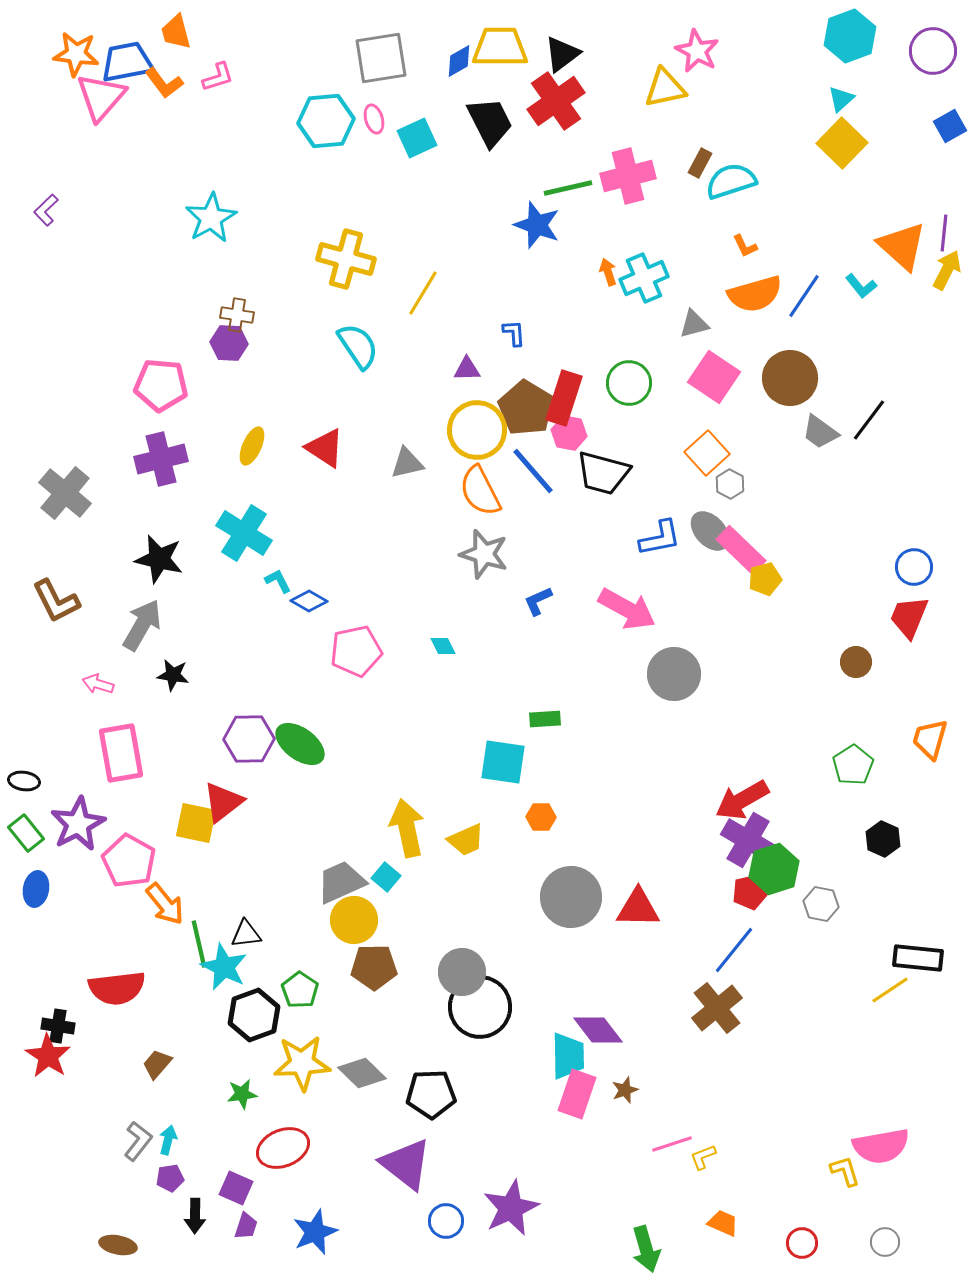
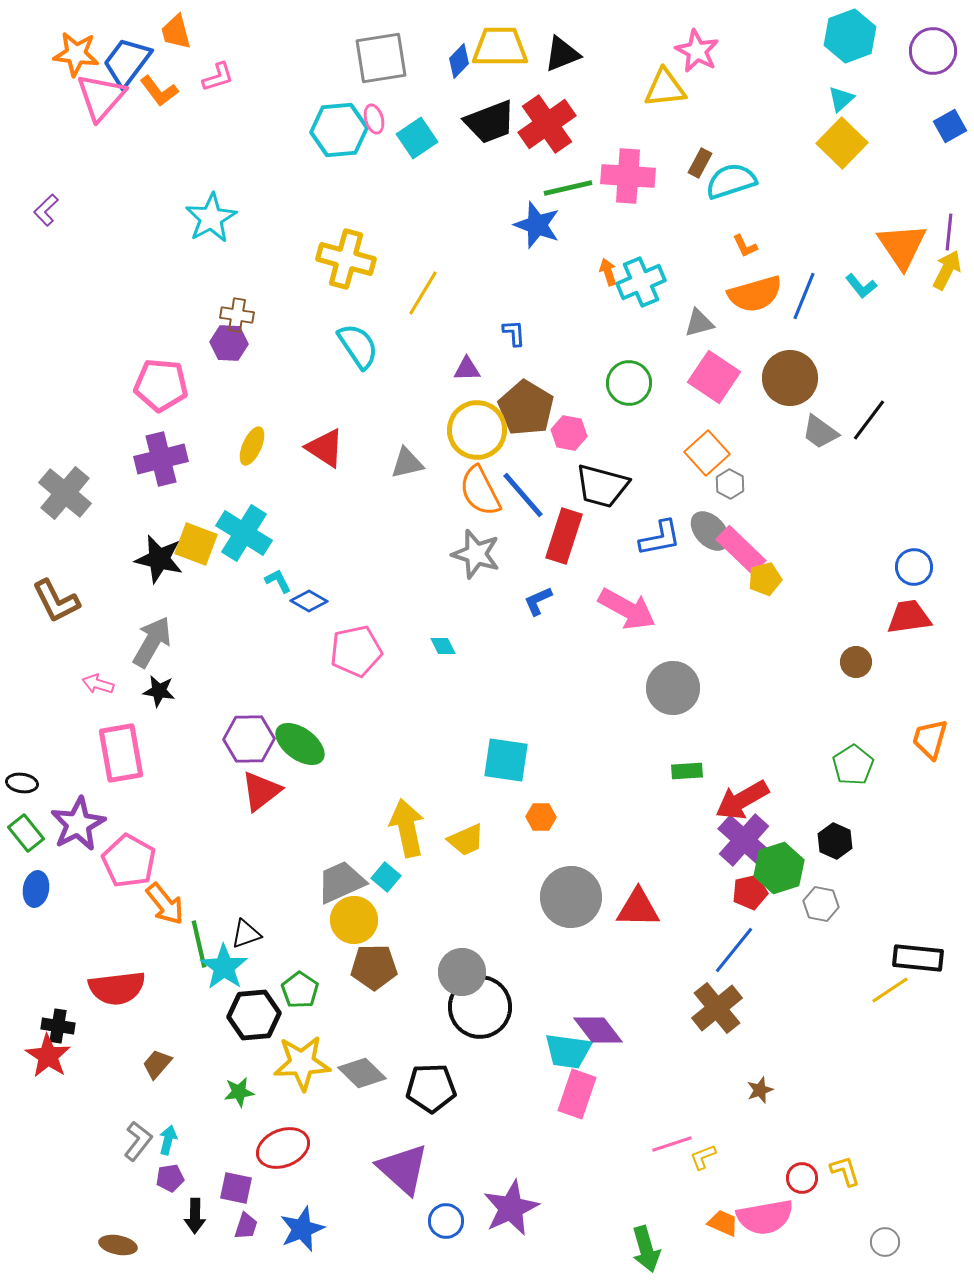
black triangle at (562, 54): rotated 15 degrees clockwise
blue diamond at (459, 61): rotated 16 degrees counterclockwise
blue trapezoid at (127, 62): rotated 42 degrees counterclockwise
orange L-shape at (164, 83): moved 5 px left, 8 px down
yellow triangle at (665, 88): rotated 6 degrees clockwise
red cross at (556, 101): moved 9 px left, 23 px down
cyan hexagon at (326, 121): moved 13 px right, 9 px down
black trapezoid at (490, 122): rotated 96 degrees clockwise
cyan square at (417, 138): rotated 9 degrees counterclockwise
pink cross at (628, 176): rotated 18 degrees clockwise
purple line at (944, 233): moved 5 px right, 1 px up
orange triangle at (902, 246): rotated 14 degrees clockwise
cyan cross at (644, 278): moved 3 px left, 4 px down
blue line at (804, 296): rotated 12 degrees counterclockwise
gray triangle at (694, 324): moved 5 px right, 1 px up
red rectangle at (564, 398): moved 138 px down
blue line at (533, 471): moved 10 px left, 24 px down
black trapezoid at (603, 473): moved 1 px left, 13 px down
gray star at (484, 554): moved 8 px left
red trapezoid at (909, 617): rotated 60 degrees clockwise
gray arrow at (142, 625): moved 10 px right, 17 px down
gray circle at (674, 674): moved 1 px left, 14 px down
black star at (173, 675): moved 14 px left, 16 px down
green rectangle at (545, 719): moved 142 px right, 52 px down
cyan square at (503, 762): moved 3 px right, 2 px up
black ellipse at (24, 781): moved 2 px left, 2 px down
red triangle at (223, 802): moved 38 px right, 11 px up
yellow square at (196, 823): moved 279 px up; rotated 9 degrees clockwise
black hexagon at (883, 839): moved 48 px left, 2 px down
purple cross at (748, 840): moved 4 px left; rotated 12 degrees clockwise
green hexagon at (774, 869): moved 5 px right, 1 px up
black triangle at (246, 934): rotated 12 degrees counterclockwise
cyan star at (224, 967): rotated 9 degrees clockwise
black hexagon at (254, 1015): rotated 15 degrees clockwise
cyan trapezoid at (568, 1056): moved 5 px up; rotated 99 degrees clockwise
brown star at (625, 1090): moved 135 px right
green star at (242, 1094): moved 3 px left, 2 px up
black pentagon at (431, 1094): moved 6 px up
pink semicircle at (881, 1146): moved 116 px left, 71 px down
purple triangle at (406, 1164): moved 3 px left, 5 px down; rotated 4 degrees clockwise
purple square at (236, 1188): rotated 12 degrees counterclockwise
blue star at (315, 1232): moved 13 px left, 3 px up
red circle at (802, 1243): moved 65 px up
